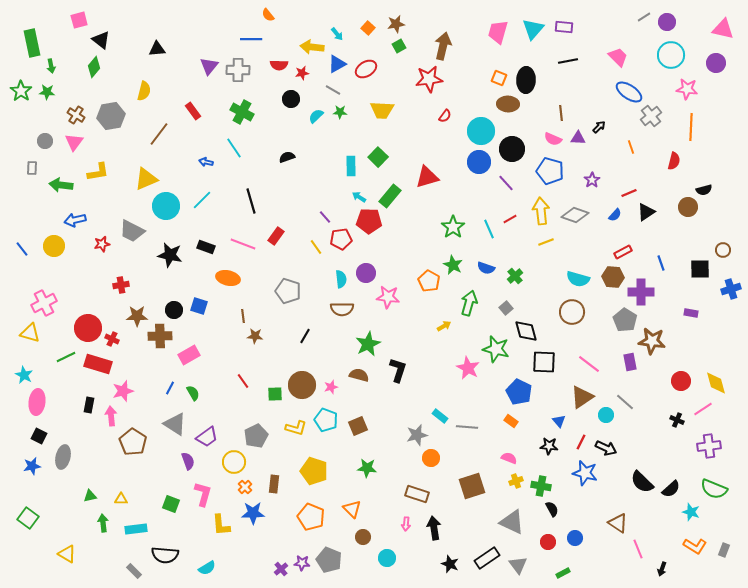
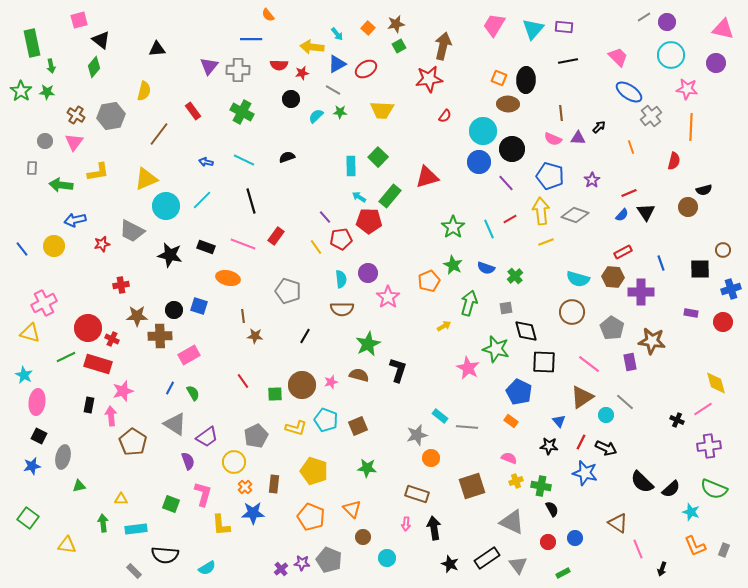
pink trapezoid at (498, 32): moved 4 px left, 7 px up; rotated 15 degrees clockwise
cyan circle at (481, 131): moved 2 px right
cyan line at (234, 148): moved 10 px right, 12 px down; rotated 30 degrees counterclockwise
blue pentagon at (550, 171): moved 5 px down
black triangle at (646, 212): rotated 30 degrees counterclockwise
blue semicircle at (615, 215): moved 7 px right
purple circle at (366, 273): moved 2 px right
orange pentagon at (429, 281): rotated 20 degrees clockwise
pink star at (388, 297): rotated 30 degrees clockwise
gray square at (506, 308): rotated 32 degrees clockwise
gray pentagon at (625, 320): moved 13 px left, 8 px down
red circle at (681, 381): moved 42 px right, 59 px up
pink star at (331, 387): moved 5 px up
green triangle at (90, 496): moved 11 px left, 10 px up
orange L-shape at (695, 546): rotated 35 degrees clockwise
yellow triangle at (67, 554): moved 9 px up; rotated 24 degrees counterclockwise
